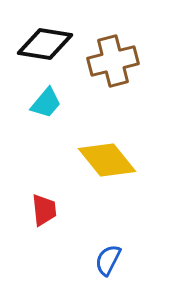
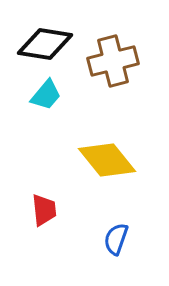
cyan trapezoid: moved 8 px up
blue semicircle: moved 8 px right, 21 px up; rotated 8 degrees counterclockwise
